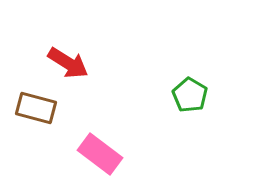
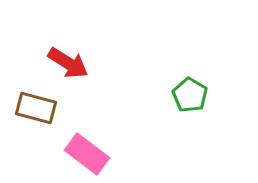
pink rectangle: moved 13 px left
